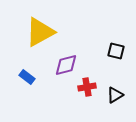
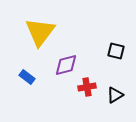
yellow triangle: rotated 24 degrees counterclockwise
